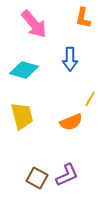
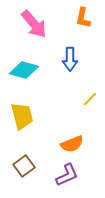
yellow line: rotated 14 degrees clockwise
orange semicircle: moved 1 px right, 22 px down
brown square: moved 13 px left, 12 px up; rotated 25 degrees clockwise
